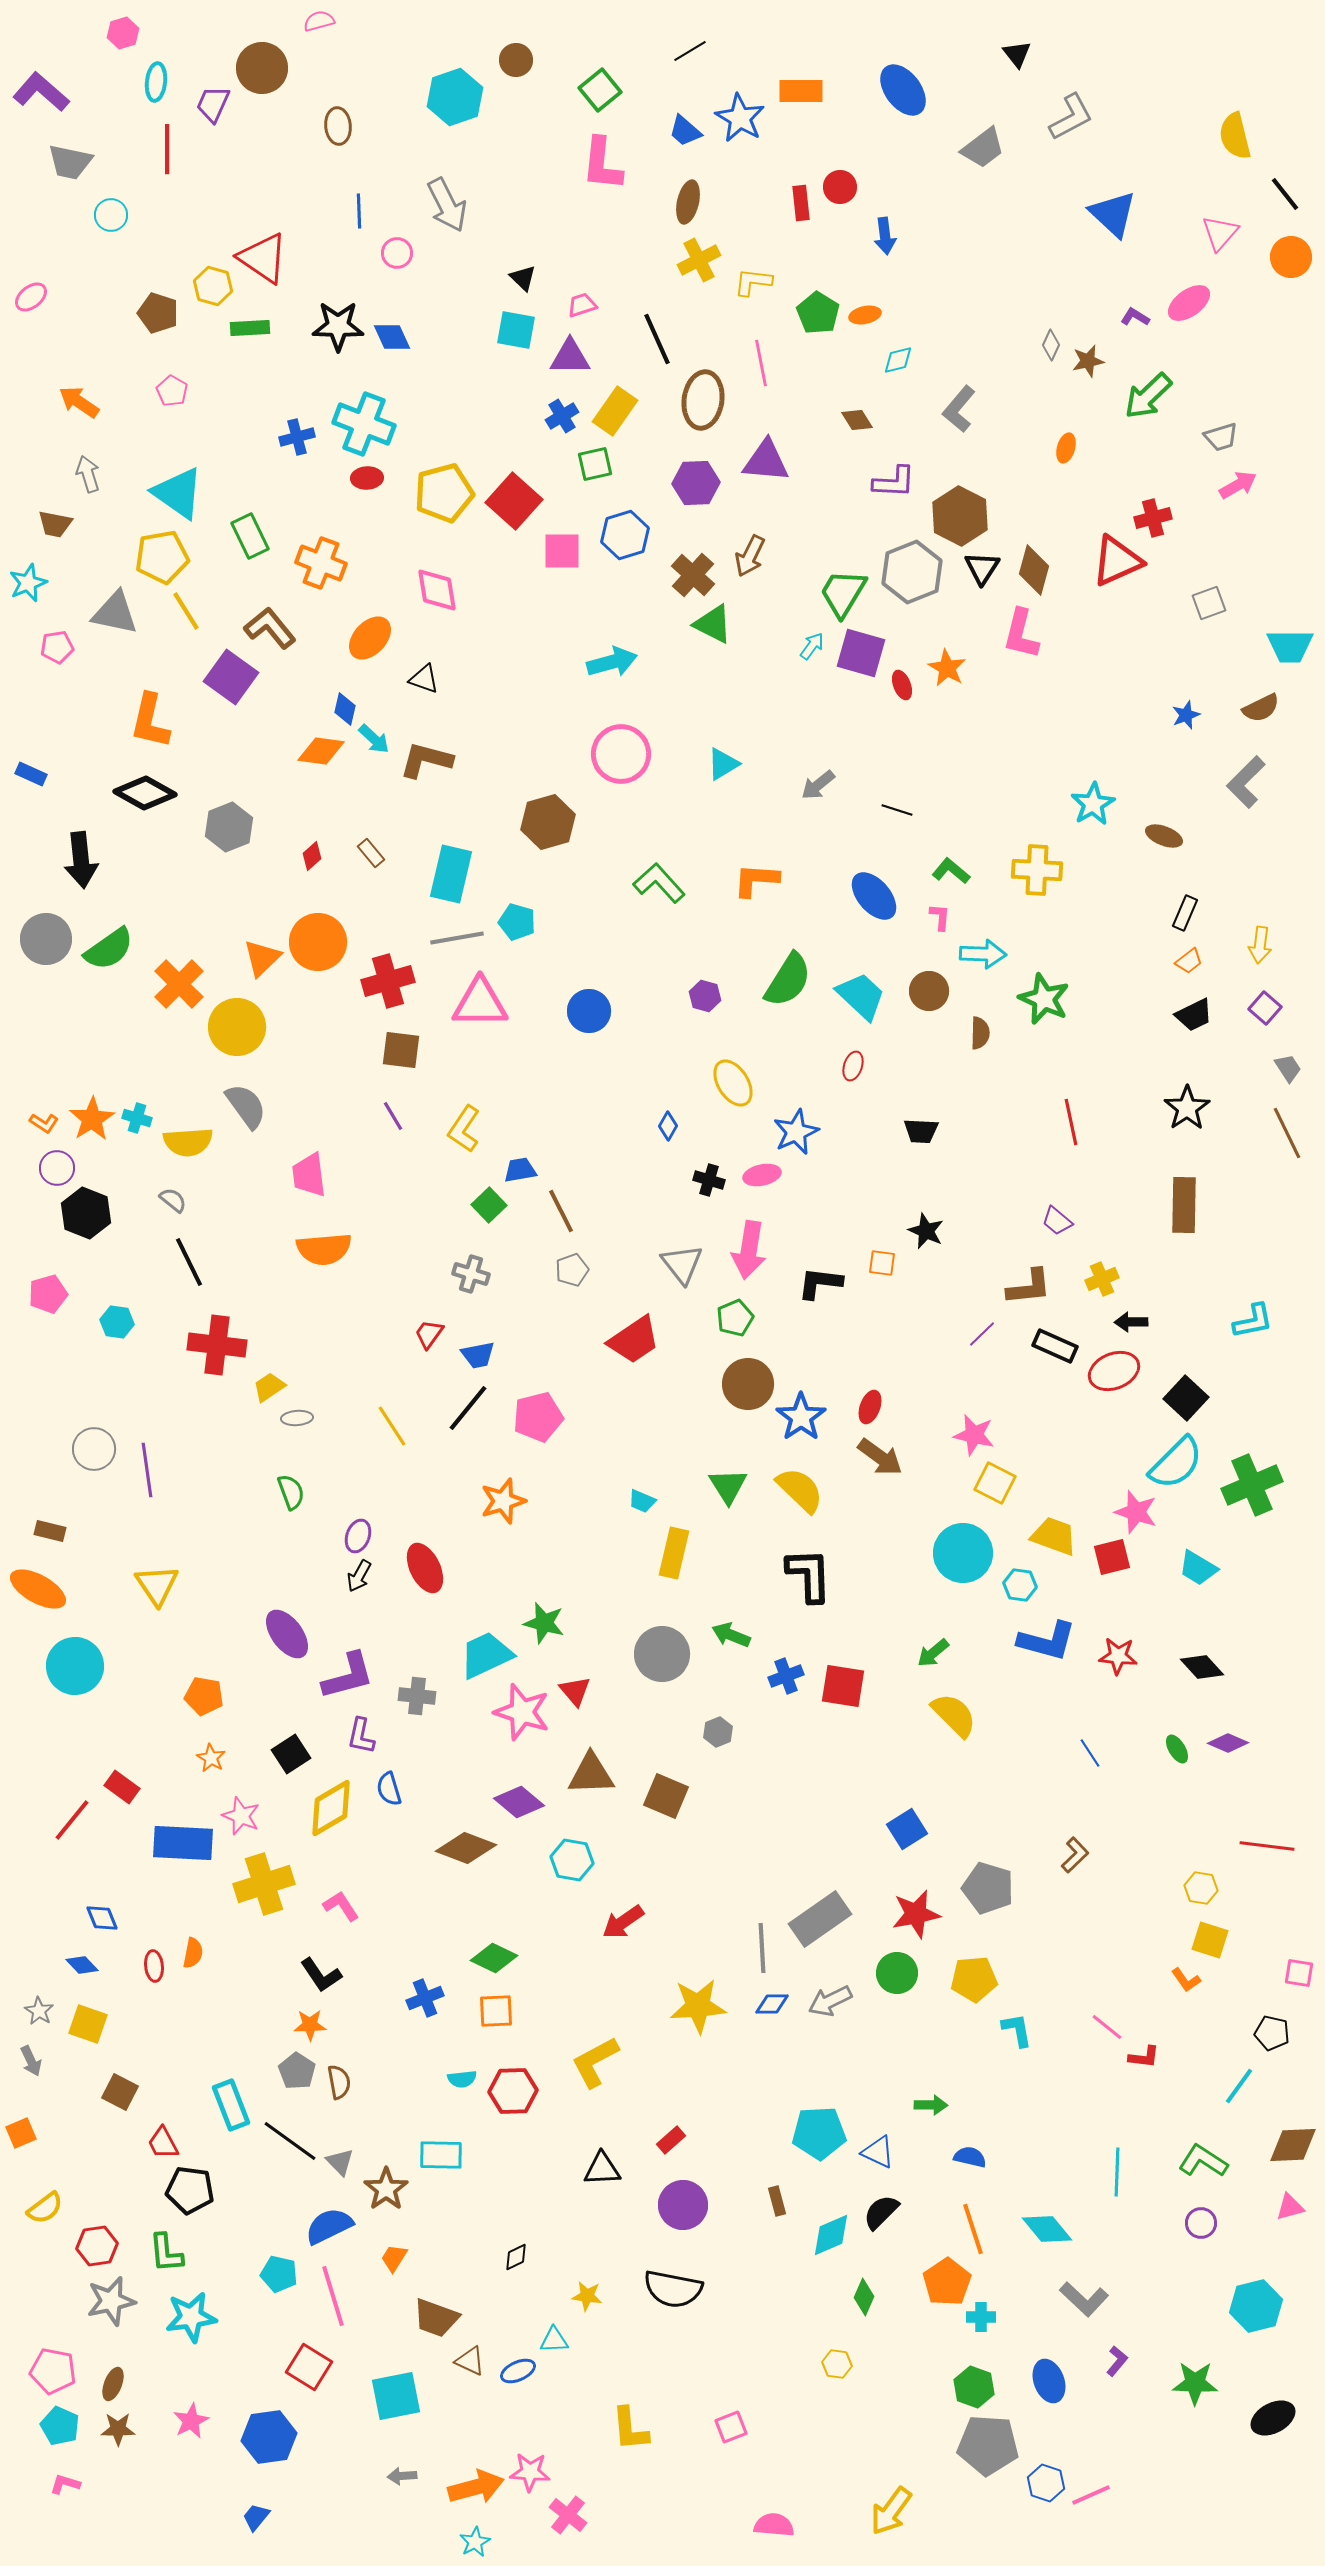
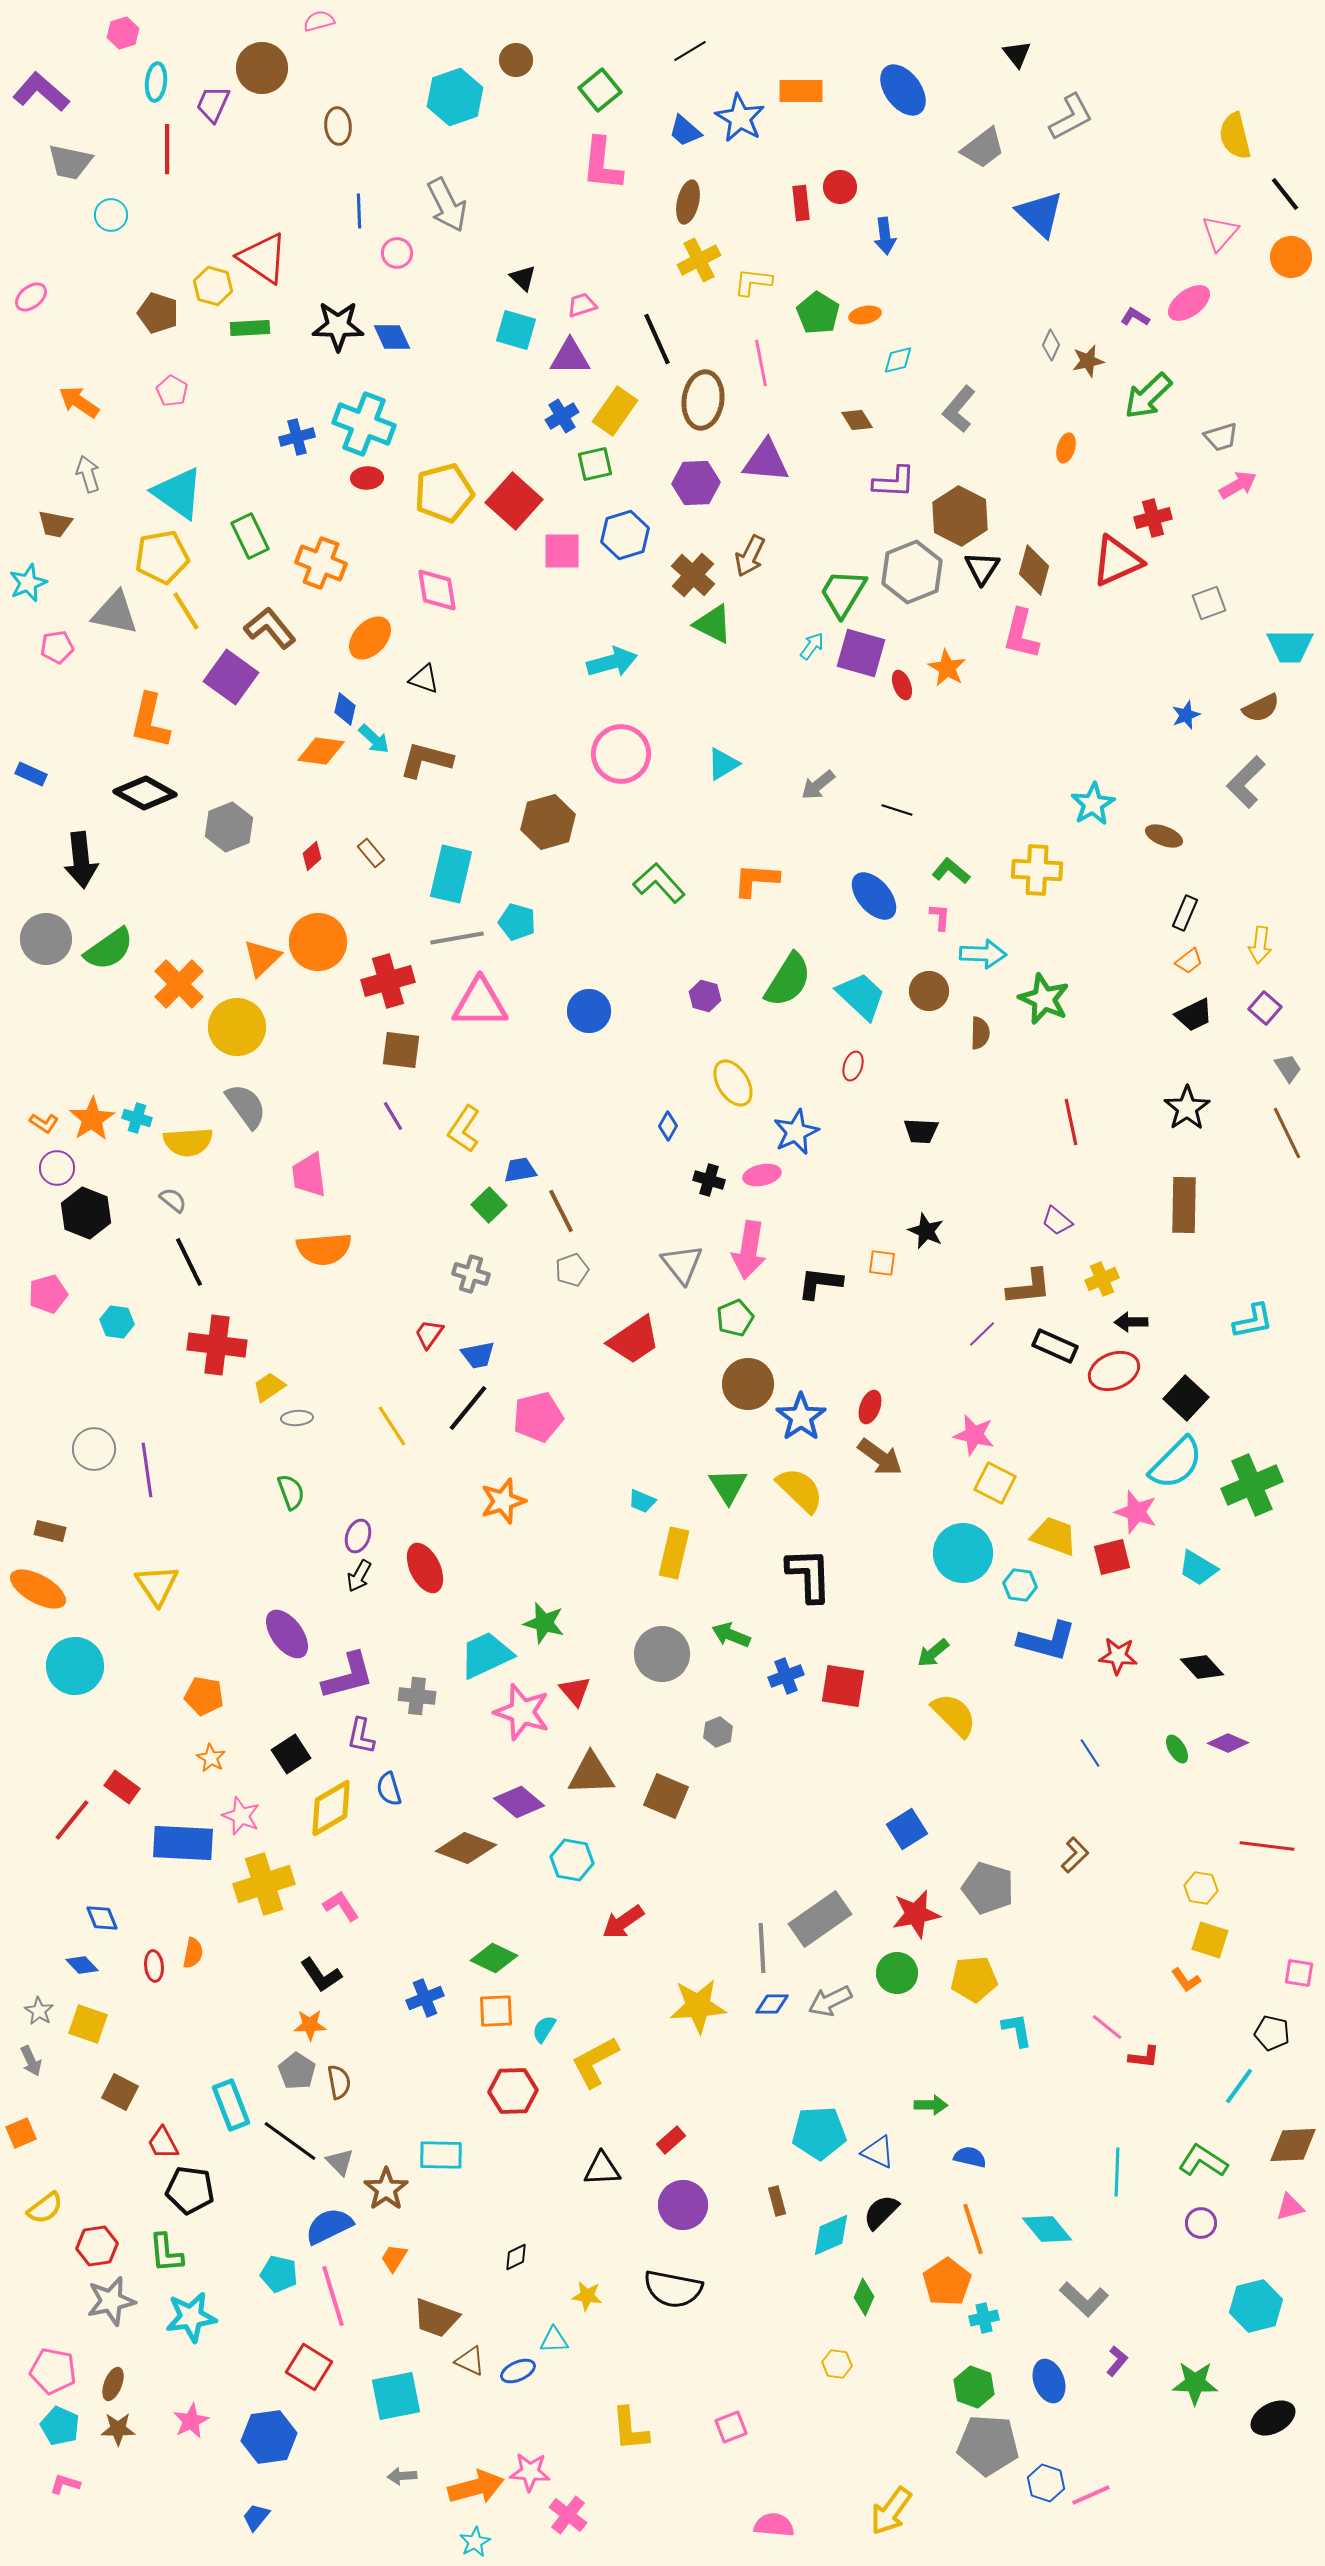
blue triangle at (1113, 214): moved 73 px left
cyan square at (516, 330): rotated 6 degrees clockwise
cyan semicircle at (462, 2079): moved 82 px right, 50 px up; rotated 128 degrees clockwise
cyan cross at (981, 2317): moved 3 px right, 1 px down; rotated 12 degrees counterclockwise
